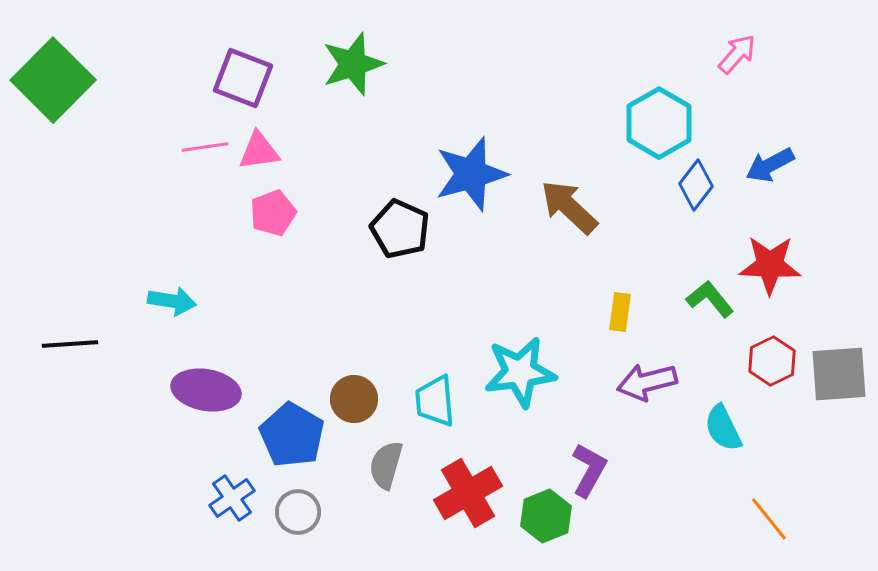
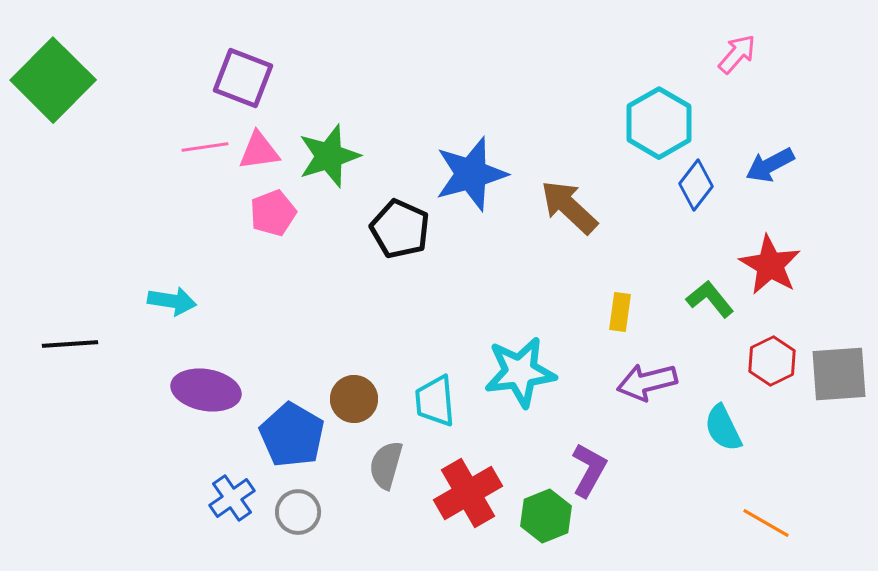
green star: moved 24 px left, 92 px down
red star: rotated 28 degrees clockwise
orange line: moved 3 px left, 4 px down; rotated 21 degrees counterclockwise
